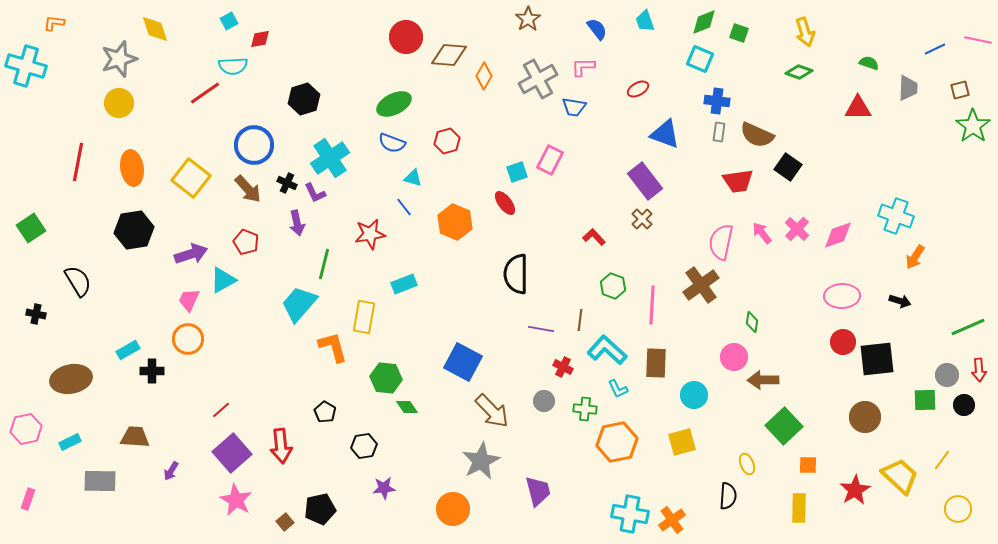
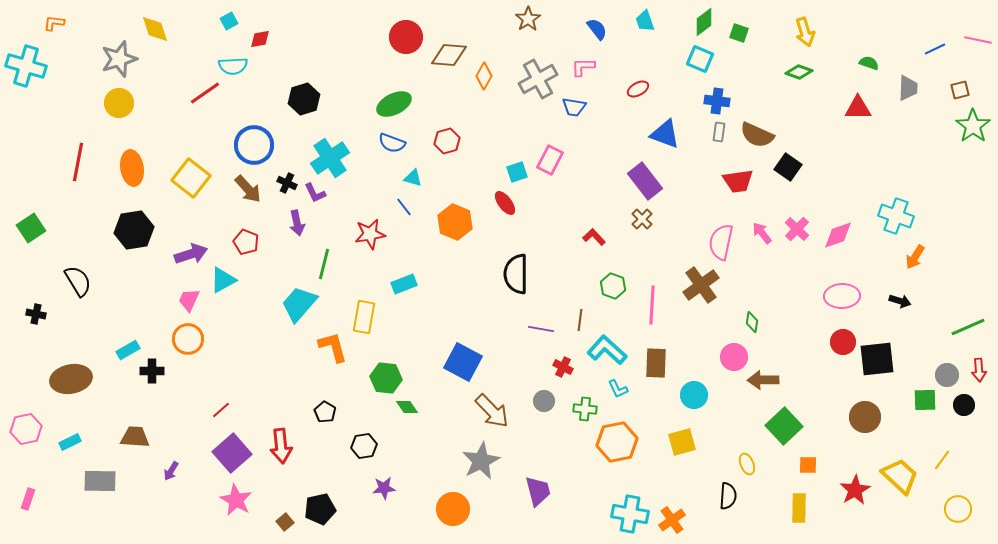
green diamond at (704, 22): rotated 16 degrees counterclockwise
